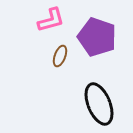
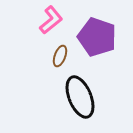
pink L-shape: rotated 24 degrees counterclockwise
black ellipse: moved 19 px left, 7 px up
